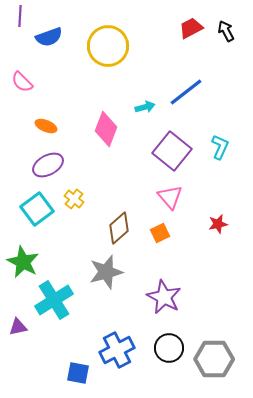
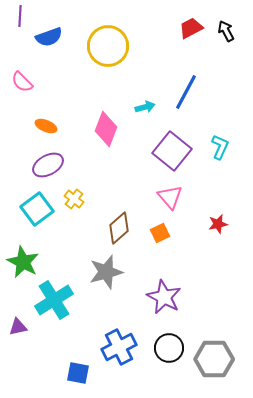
blue line: rotated 24 degrees counterclockwise
blue cross: moved 2 px right, 3 px up
